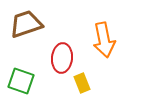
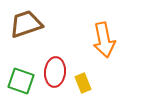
red ellipse: moved 7 px left, 14 px down
yellow rectangle: moved 1 px right
